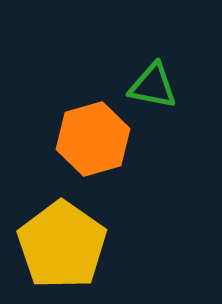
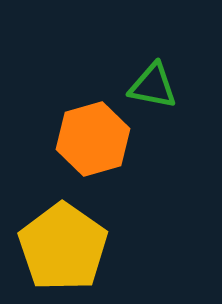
yellow pentagon: moved 1 px right, 2 px down
